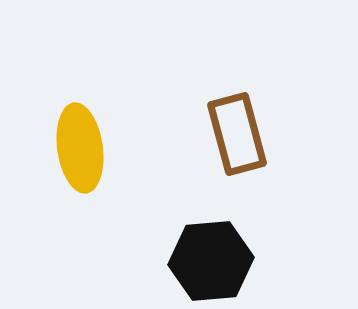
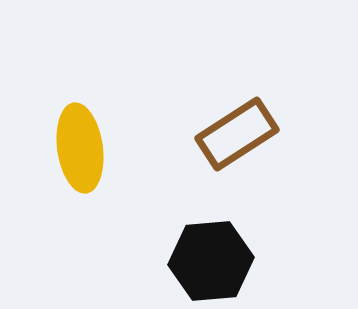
brown rectangle: rotated 72 degrees clockwise
